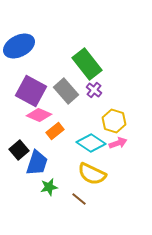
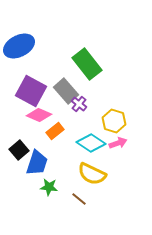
purple cross: moved 15 px left, 14 px down
green star: rotated 18 degrees clockwise
